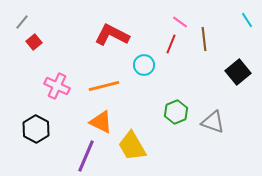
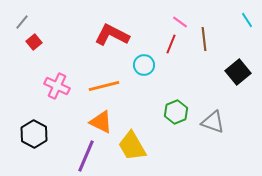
black hexagon: moved 2 px left, 5 px down
